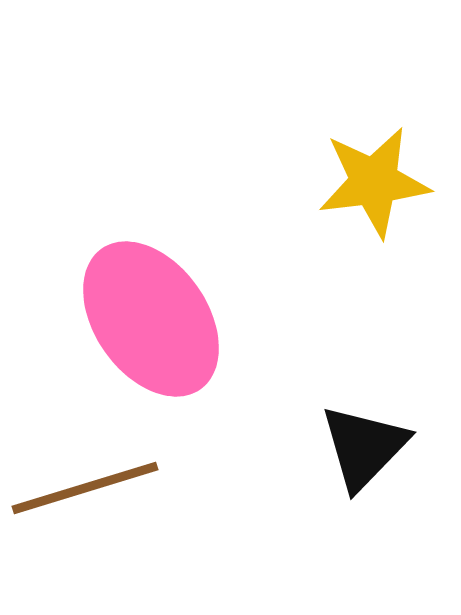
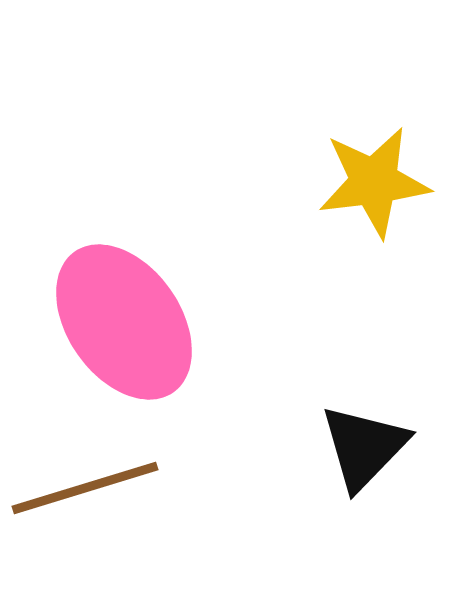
pink ellipse: moved 27 px left, 3 px down
